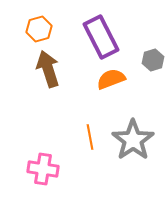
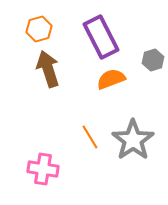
orange line: rotated 20 degrees counterclockwise
